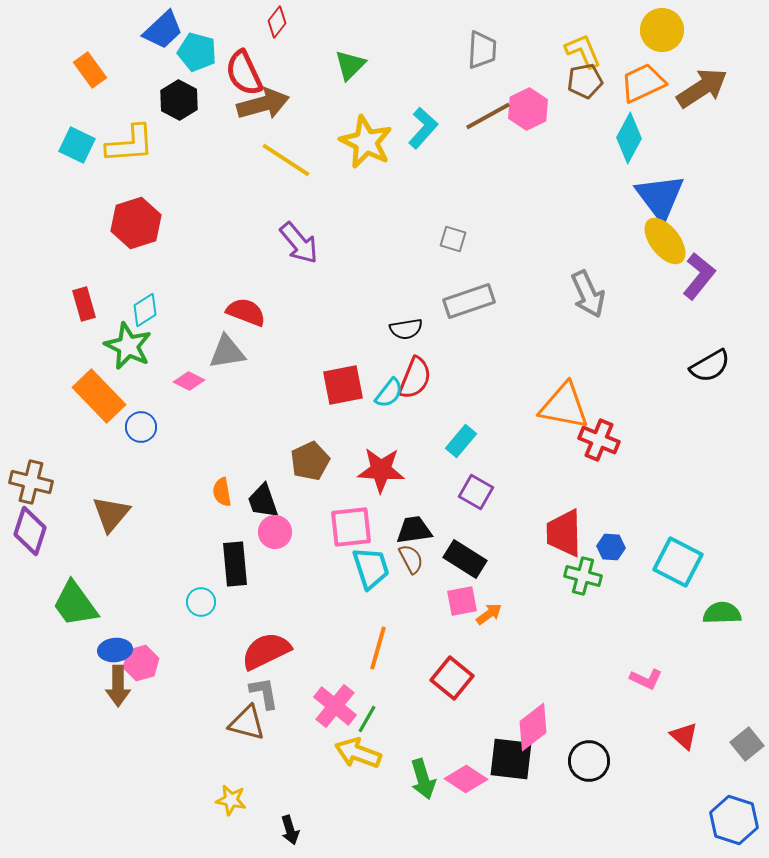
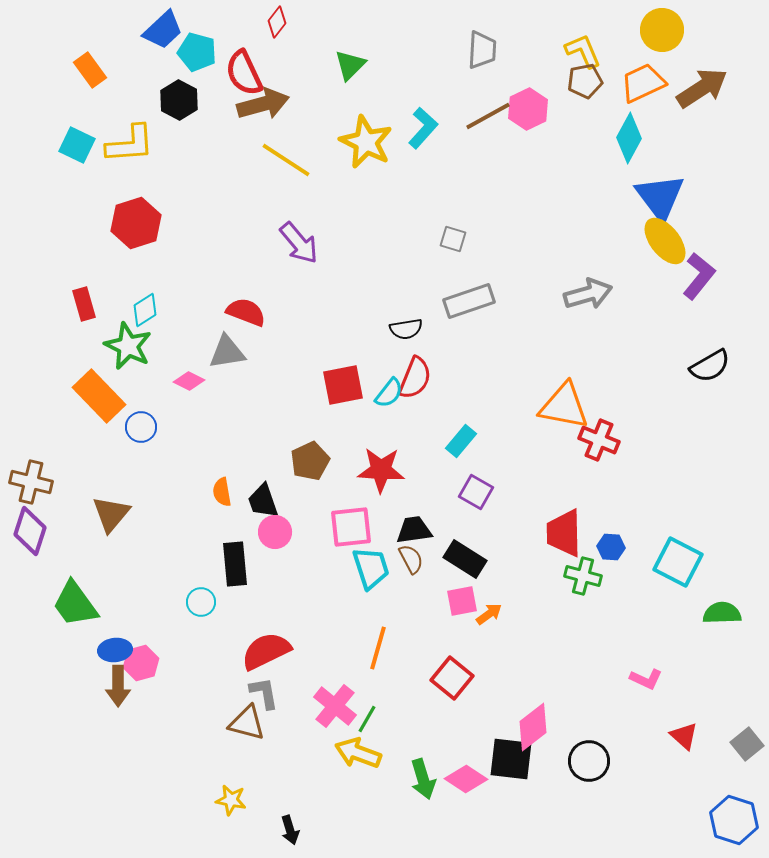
gray arrow at (588, 294): rotated 81 degrees counterclockwise
